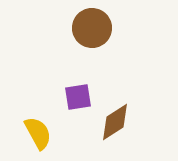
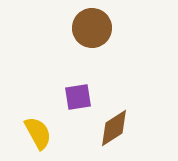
brown diamond: moved 1 px left, 6 px down
